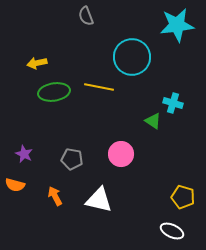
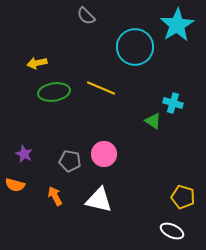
gray semicircle: rotated 24 degrees counterclockwise
cyan star: rotated 24 degrees counterclockwise
cyan circle: moved 3 px right, 10 px up
yellow line: moved 2 px right, 1 px down; rotated 12 degrees clockwise
pink circle: moved 17 px left
gray pentagon: moved 2 px left, 2 px down
